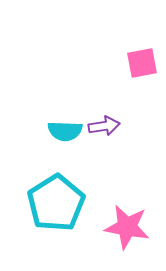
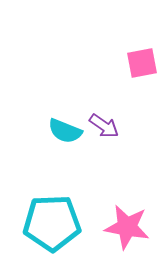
purple arrow: rotated 44 degrees clockwise
cyan semicircle: rotated 20 degrees clockwise
cyan pentagon: moved 4 px left, 20 px down; rotated 30 degrees clockwise
